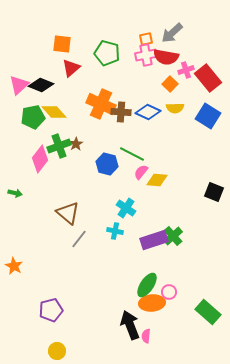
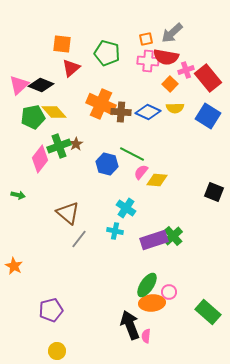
pink cross at (146, 55): moved 2 px right, 6 px down; rotated 15 degrees clockwise
green arrow at (15, 193): moved 3 px right, 2 px down
